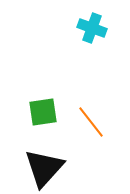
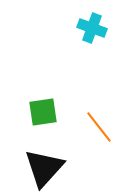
orange line: moved 8 px right, 5 px down
